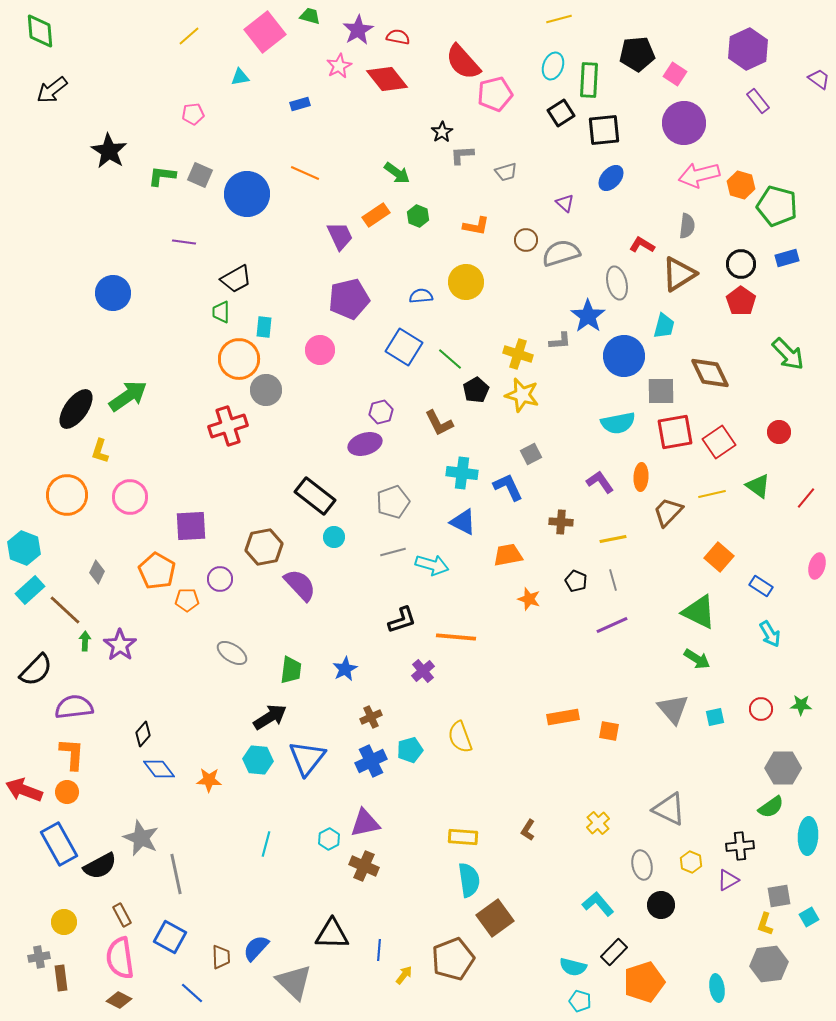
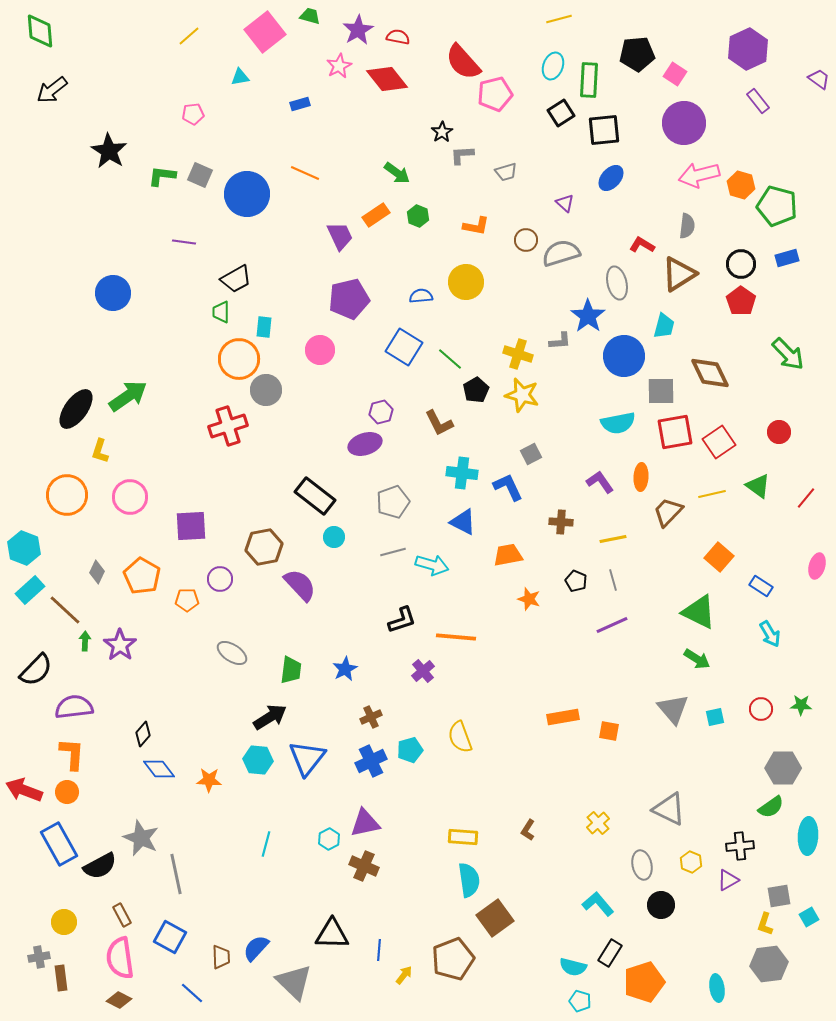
orange pentagon at (157, 571): moved 15 px left, 5 px down
black rectangle at (614, 952): moved 4 px left, 1 px down; rotated 12 degrees counterclockwise
